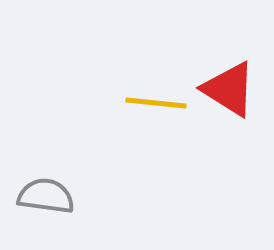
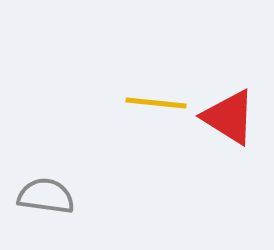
red triangle: moved 28 px down
